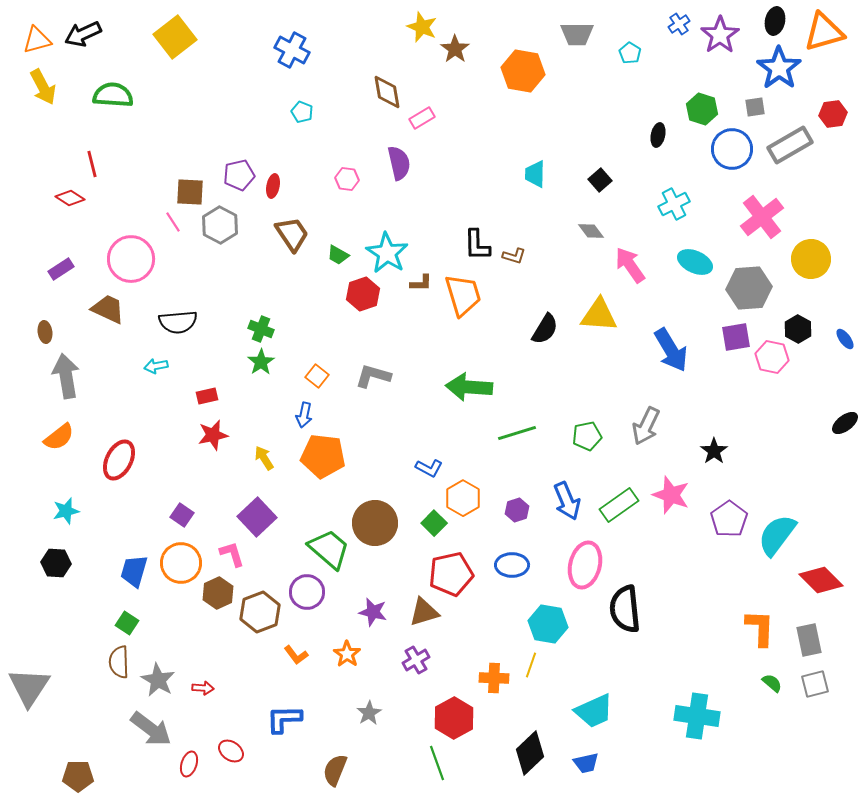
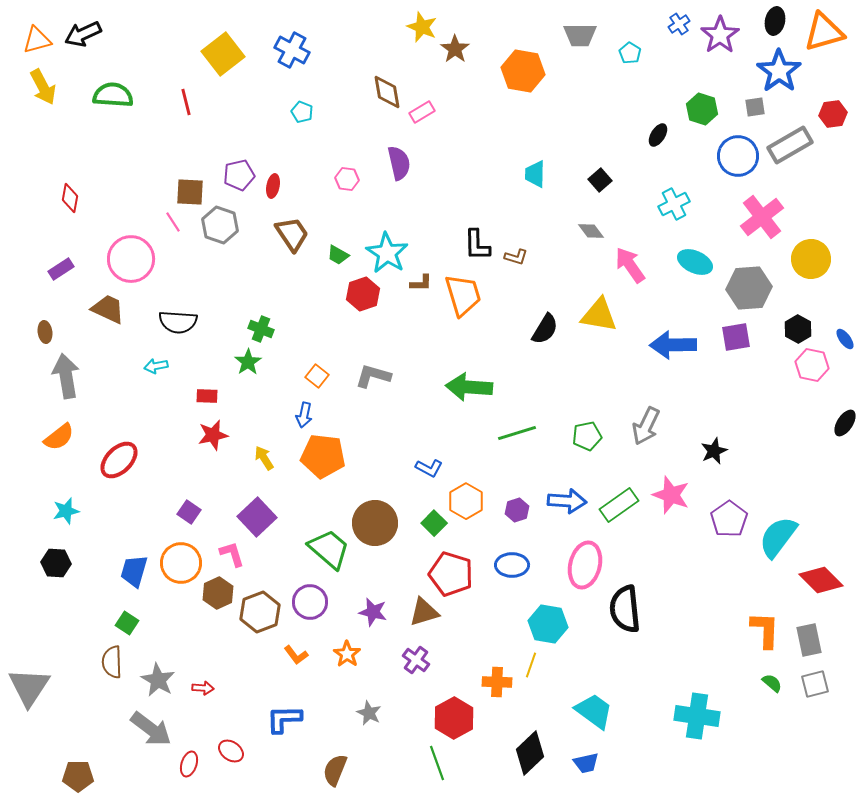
gray trapezoid at (577, 34): moved 3 px right, 1 px down
yellow square at (175, 37): moved 48 px right, 17 px down
blue star at (779, 68): moved 3 px down
pink rectangle at (422, 118): moved 6 px up
black ellipse at (658, 135): rotated 20 degrees clockwise
blue circle at (732, 149): moved 6 px right, 7 px down
red line at (92, 164): moved 94 px right, 62 px up
red diamond at (70, 198): rotated 68 degrees clockwise
gray hexagon at (220, 225): rotated 9 degrees counterclockwise
brown L-shape at (514, 256): moved 2 px right, 1 px down
yellow triangle at (599, 315): rotated 6 degrees clockwise
black semicircle at (178, 322): rotated 9 degrees clockwise
blue arrow at (671, 350): moved 2 px right, 5 px up; rotated 120 degrees clockwise
pink hexagon at (772, 357): moved 40 px right, 8 px down
green star at (261, 362): moved 13 px left
red rectangle at (207, 396): rotated 15 degrees clockwise
black ellipse at (845, 423): rotated 20 degrees counterclockwise
black star at (714, 451): rotated 12 degrees clockwise
red ellipse at (119, 460): rotated 18 degrees clockwise
orange hexagon at (463, 498): moved 3 px right, 3 px down
blue arrow at (567, 501): rotated 63 degrees counterclockwise
purple square at (182, 515): moved 7 px right, 3 px up
cyan semicircle at (777, 535): moved 1 px right, 2 px down
red pentagon at (451, 574): rotated 30 degrees clockwise
purple circle at (307, 592): moved 3 px right, 10 px down
orange L-shape at (760, 628): moved 5 px right, 2 px down
purple cross at (416, 660): rotated 24 degrees counterclockwise
brown semicircle at (119, 662): moved 7 px left
orange cross at (494, 678): moved 3 px right, 4 px down
cyan trapezoid at (594, 711): rotated 120 degrees counterclockwise
gray star at (369, 713): rotated 15 degrees counterclockwise
